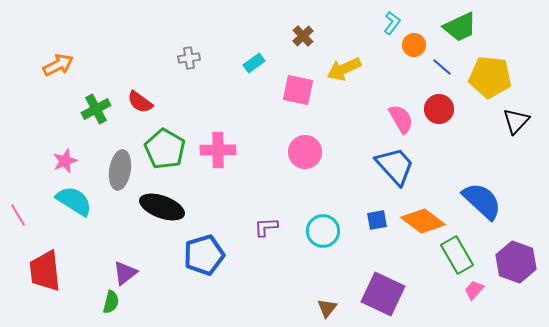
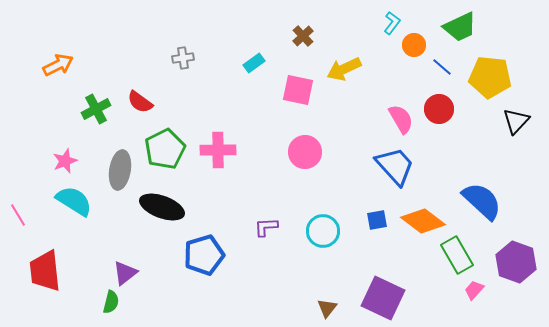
gray cross: moved 6 px left
green pentagon: rotated 15 degrees clockwise
purple square: moved 4 px down
